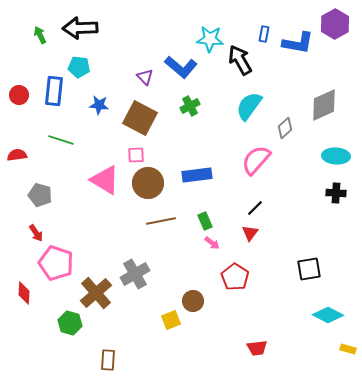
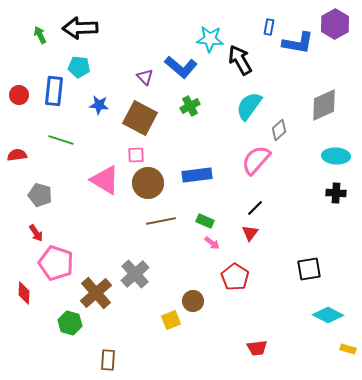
blue rectangle at (264, 34): moved 5 px right, 7 px up
gray diamond at (285, 128): moved 6 px left, 2 px down
green rectangle at (205, 221): rotated 42 degrees counterclockwise
gray cross at (135, 274): rotated 12 degrees counterclockwise
